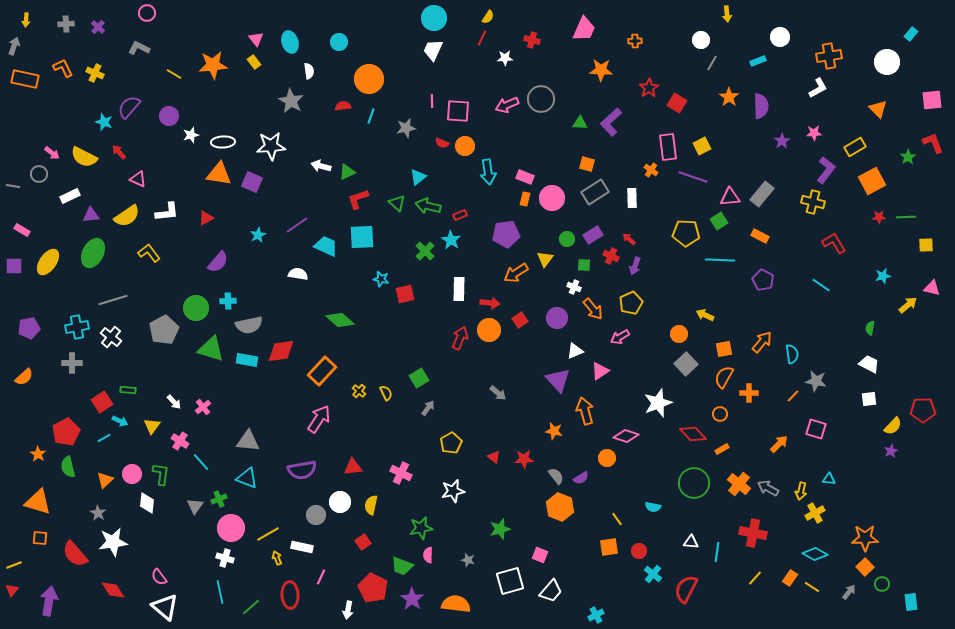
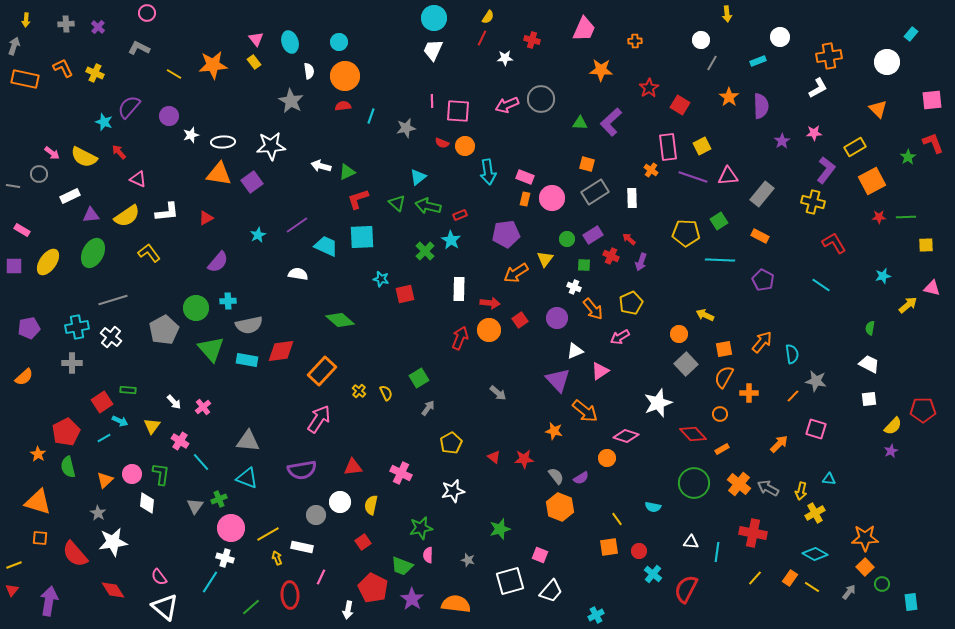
orange circle at (369, 79): moved 24 px left, 3 px up
red square at (677, 103): moved 3 px right, 2 px down
purple square at (252, 182): rotated 30 degrees clockwise
pink triangle at (730, 197): moved 2 px left, 21 px up
purple arrow at (635, 266): moved 6 px right, 4 px up
green triangle at (211, 349): rotated 32 degrees clockwise
orange arrow at (585, 411): rotated 144 degrees clockwise
cyan line at (220, 592): moved 10 px left, 10 px up; rotated 45 degrees clockwise
